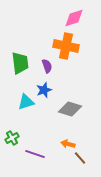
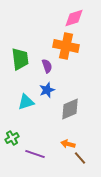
green trapezoid: moved 4 px up
blue star: moved 3 px right
gray diamond: rotated 40 degrees counterclockwise
